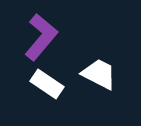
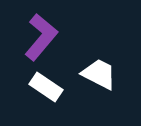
white rectangle: moved 1 px left, 3 px down
